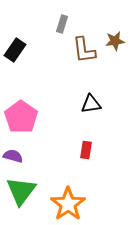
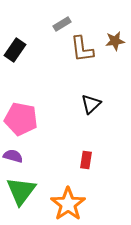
gray rectangle: rotated 42 degrees clockwise
brown L-shape: moved 2 px left, 1 px up
black triangle: rotated 35 degrees counterclockwise
pink pentagon: moved 2 px down; rotated 24 degrees counterclockwise
red rectangle: moved 10 px down
